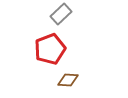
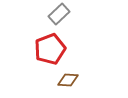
gray rectangle: moved 2 px left
